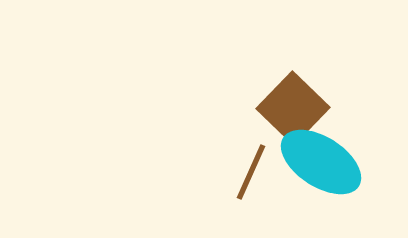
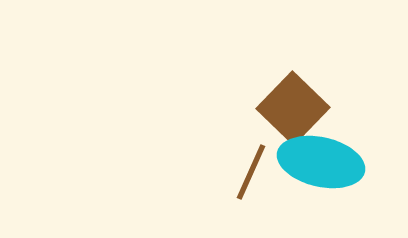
cyan ellipse: rotated 20 degrees counterclockwise
